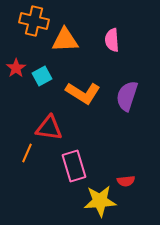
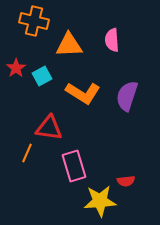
orange triangle: moved 4 px right, 5 px down
